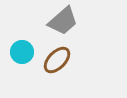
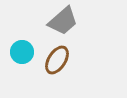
brown ellipse: rotated 12 degrees counterclockwise
